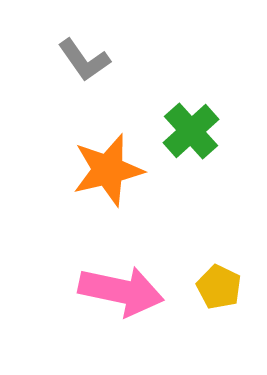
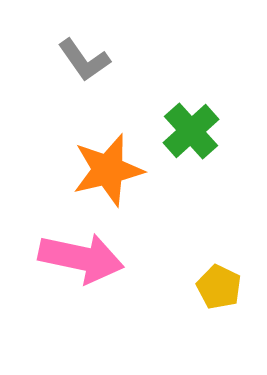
pink arrow: moved 40 px left, 33 px up
